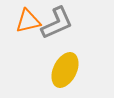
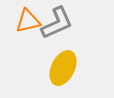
yellow ellipse: moved 2 px left, 2 px up
